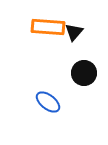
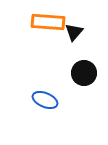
orange rectangle: moved 5 px up
blue ellipse: moved 3 px left, 2 px up; rotated 15 degrees counterclockwise
